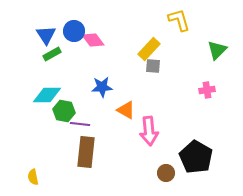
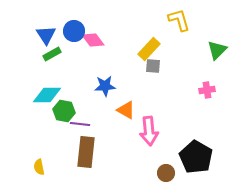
blue star: moved 3 px right, 1 px up
yellow semicircle: moved 6 px right, 10 px up
